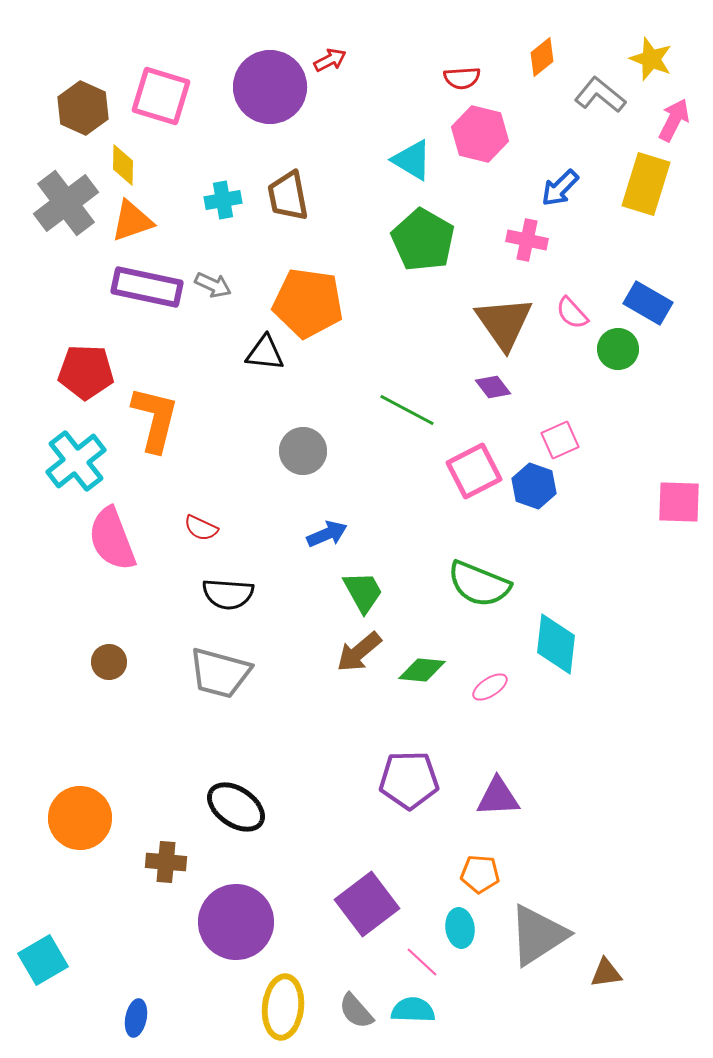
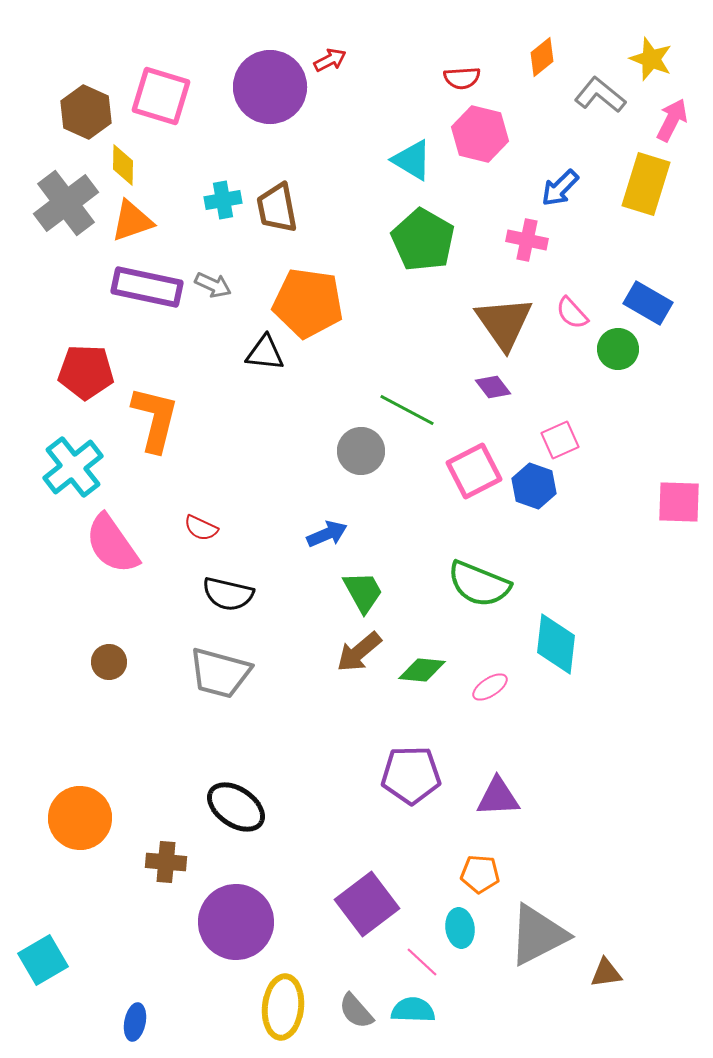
brown hexagon at (83, 108): moved 3 px right, 4 px down
pink arrow at (674, 120): moved 2 px left
brown trapezoid at (288, 196): moved 11 px left, 12 px down
gray circle at (303, 451): moved 58 px right
cyan cross at (76, 461): moved 3 px left, 6 px down
pink semicircle at (112, 539): moved 5 px down; rotated 14 degrees counterclockwise
black semicircle at (228, 594): rotated 9 degrees clockwise
purple pentagon at (409, 780): moved 2 px right, 5 px up
gray triangle at (538, 935): rotated 6 degrees clockwise
blue ellipse at (136, 1018): moved 1 px left, 4 px down
